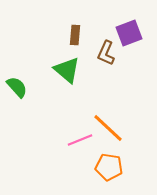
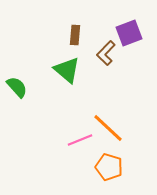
brown L-shape: rotated 20 degrees clockwise
orange pentagon: rotated 8 degrees clockwise
